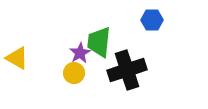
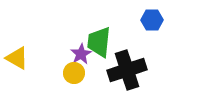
purple star: moved 1 px right, 1 px down
